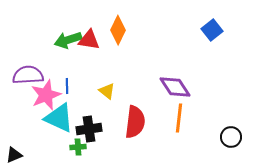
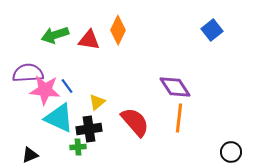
green arrow: moved 13 px left, 5 px up
purple semicircle: moved 2 px up
blue line: rotated 35 degrees counterclockwise
yellow triangle: moved 10 px left, 11 px down; rotated 42 degrees clockwise
pink star: moved 1 px left, 5 px up; rotated 28 degrees clockwise
red semicircle: rotated 48 degrees counterclockwise
black circle: moved 15 px down
black triangle: moved 16 px right
